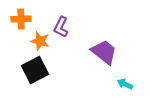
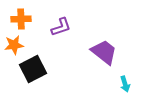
purple L-shape: rotated 135 degrees counterclockwise
orange star: moved 26 px left, 4 px down; rotated 24 degrees counterclockwise
black square: moved 2 px left, 1 px up
cyan arrow: rotated 133 degrees counterclockwise
